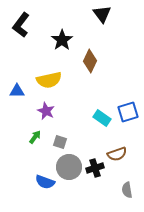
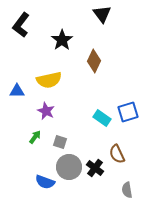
brown diamond: moved 4 px right
brown semicircle: rotated 84 degrees clockwise
black cross: rotated 36 degrees counterclockwise
